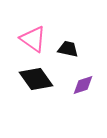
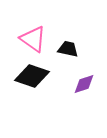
black diamond: moved 4 px left, 3 px up; rotated 36 degrees counterclockwise
purple diamond: moved 1 px right, 1 px up
